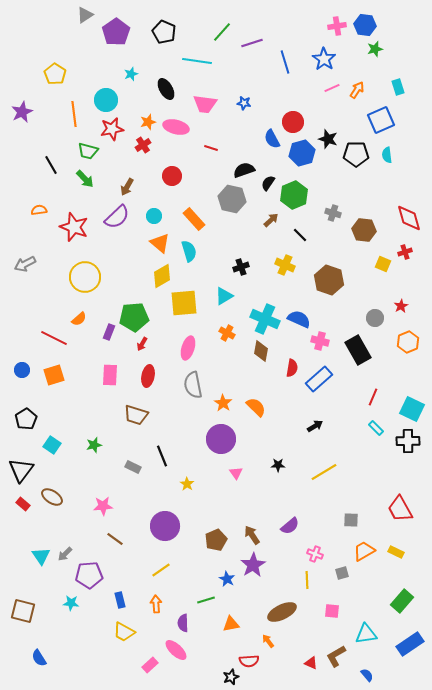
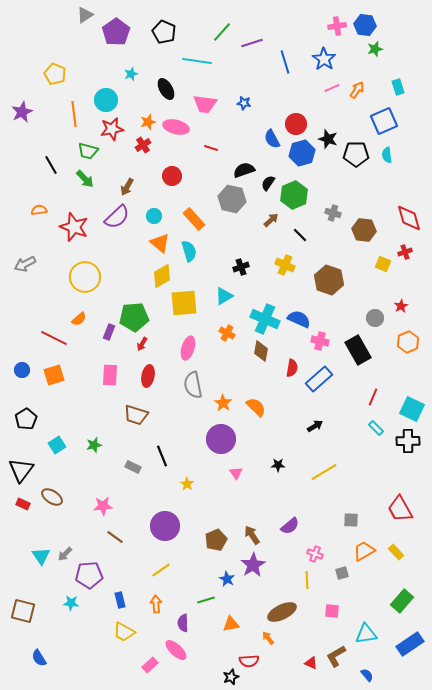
yellow pentagon at (55, 74): rotated 10 degrees counterclockwise
blue square at (381, 120): moved 3 px right, 1 px down
red circle at (293, 122): moved 3 px right, 2 px down
cyan square at (52, 445): moved 5 px right; rotated 24 degrees clockwise
red rectangle at (23, 504): rotated 16 degrees counterclockwise
brown line at (115, 539): moved 2 px up
yellow rectangle at (396, 552): rotated 21 degrees clockwise
orange arrow at (268, 641): moved 3 px up
